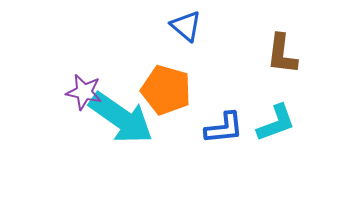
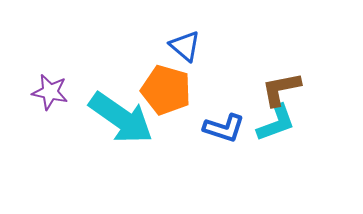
blue triangle: moved 1 px left, 20 px down
brown L-shape: moved 1 px left, 35 px down; rotated 72 degrees clockwise
purple star: moved 34 px left
blue L-shape: rotated 24 degrees clockwise
